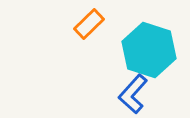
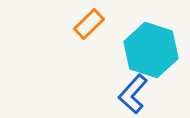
cyan hexagon: moved 2 px right
